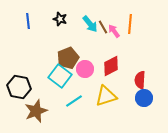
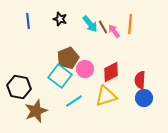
red diamond: moved 6 px down
